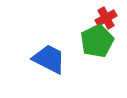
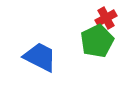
blue trapezoid: moved 9 px left, 2 px up
